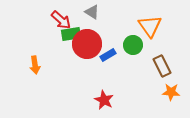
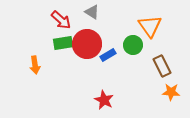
green rectangle: moved 8 px left, 9 px down
